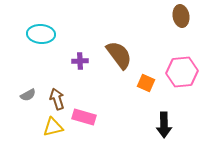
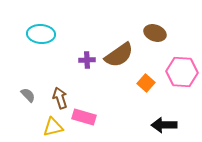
brown ellipse: moved 26 px left, 17 px down; rotated 60 degrees counterclockwise
brown semicircle: rotated 92 degrees clockwise
purple cross: moved 7 px right, 1 px up
pink hexagon: rotated 8 degrees clockwise
orange square: rotated 18 degrees clockwise
gray semicircle: rotated 105 degrees counterclockwise
brown arrow: moved 3 px right, 1 px up
black arrow: rotated 90 degrees clockwise
